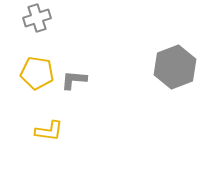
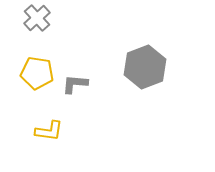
gray cross: rotated 24 degrees counterclockwise
gray hexagon: moved 30 px left
gray L-shape: moved 1 px right, 4 px down
